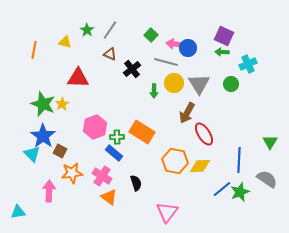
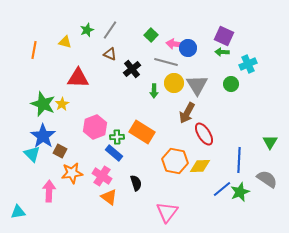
green star at (87, 30): rotated 16 degrees clockwise
gray triangle at (199, 84): moved 2 px left, 1 px down
